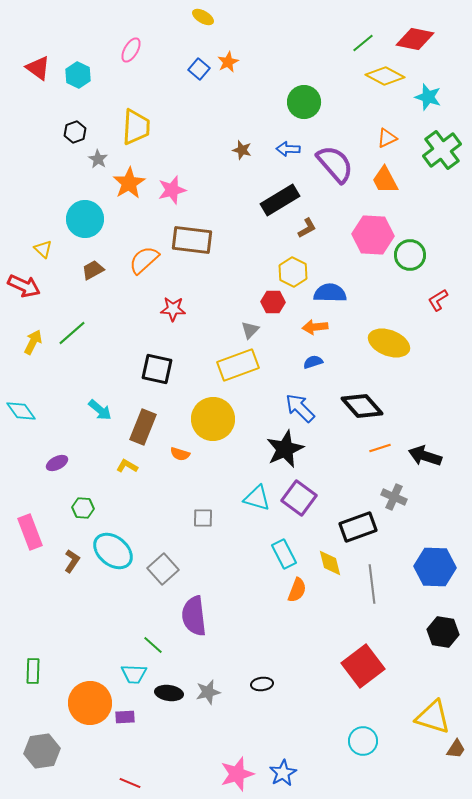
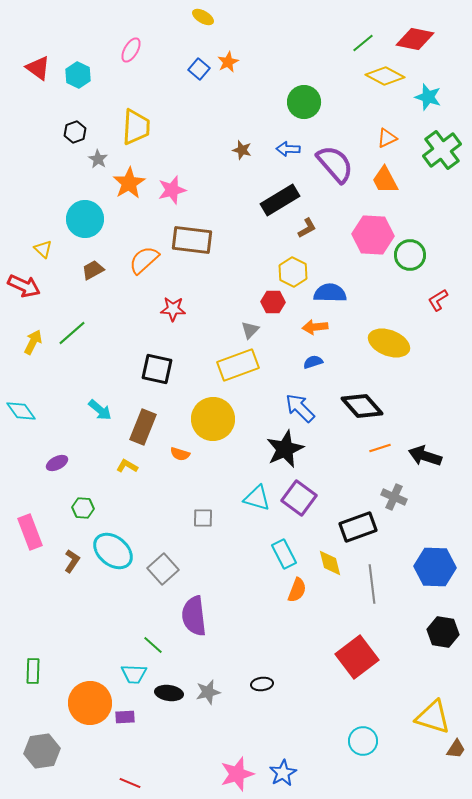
red square at (363, 666): moved 6 px left, 9 px up
